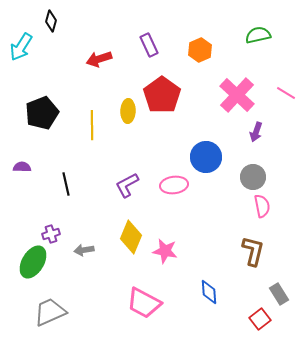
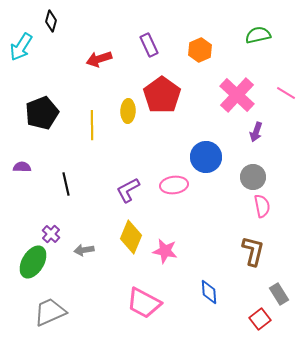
purple L-shape: moved 1 px right, 5 px down
purple cross: rotated 30 degrees counterclockwise
